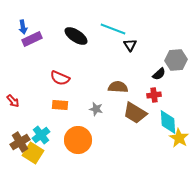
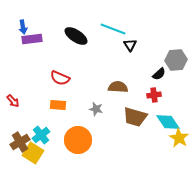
purple rectangle: rotated 18 degrees clockwise
orange rectangle: moved 2 px left
brown trapezoid: moved 4 px down; rotated 15 degrees counterclockwise
cyan diamond: rotated 30 degrees counterclockwise
